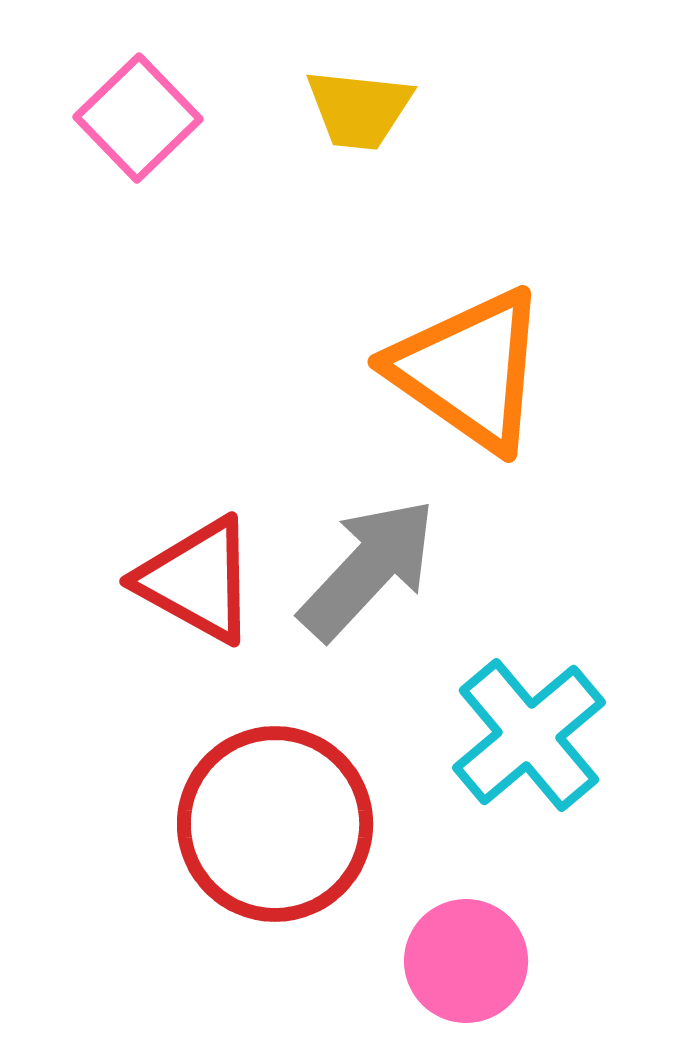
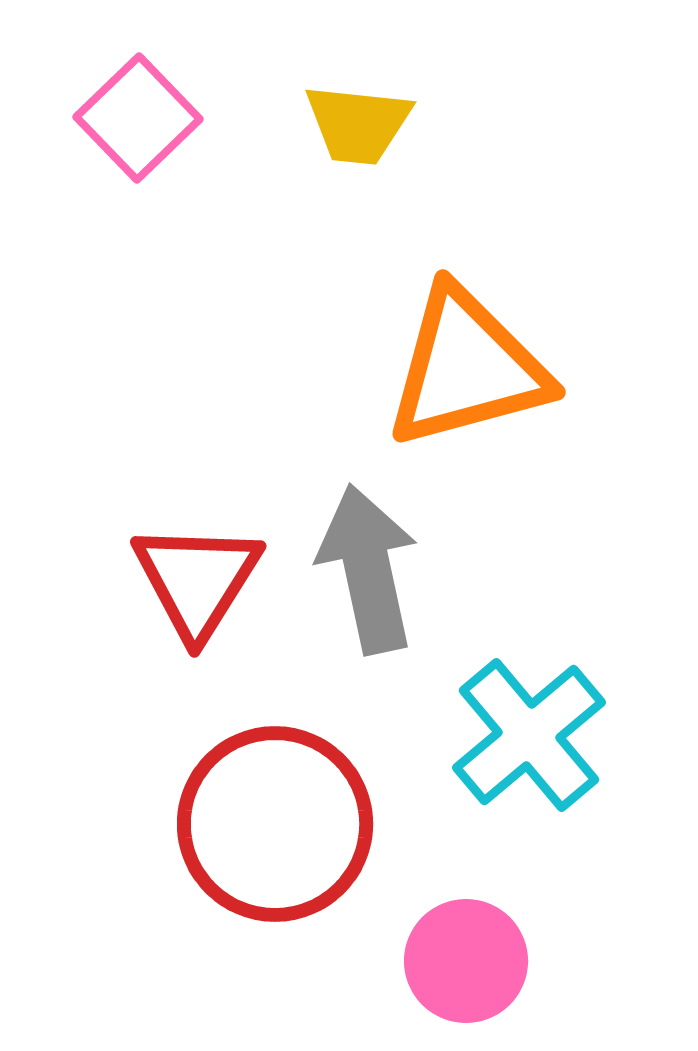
yellow trapezoid: moved 1 px left, 15 px down
orange triangle: moved 2 px left, 2 px up; rotated 50 degrees counterclockwise
gray arrow: rotated 55 degrees counterclockwise
red triangle: rotated 33 degrees clockwise
